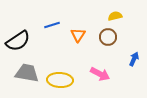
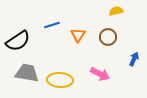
yellow semicircle: moved 1 px right, 5 px up
